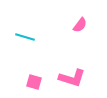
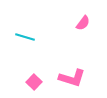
pink semicircle: moved 3 px right, 2 px up
pink square: rotated 28 degrees clockwise
